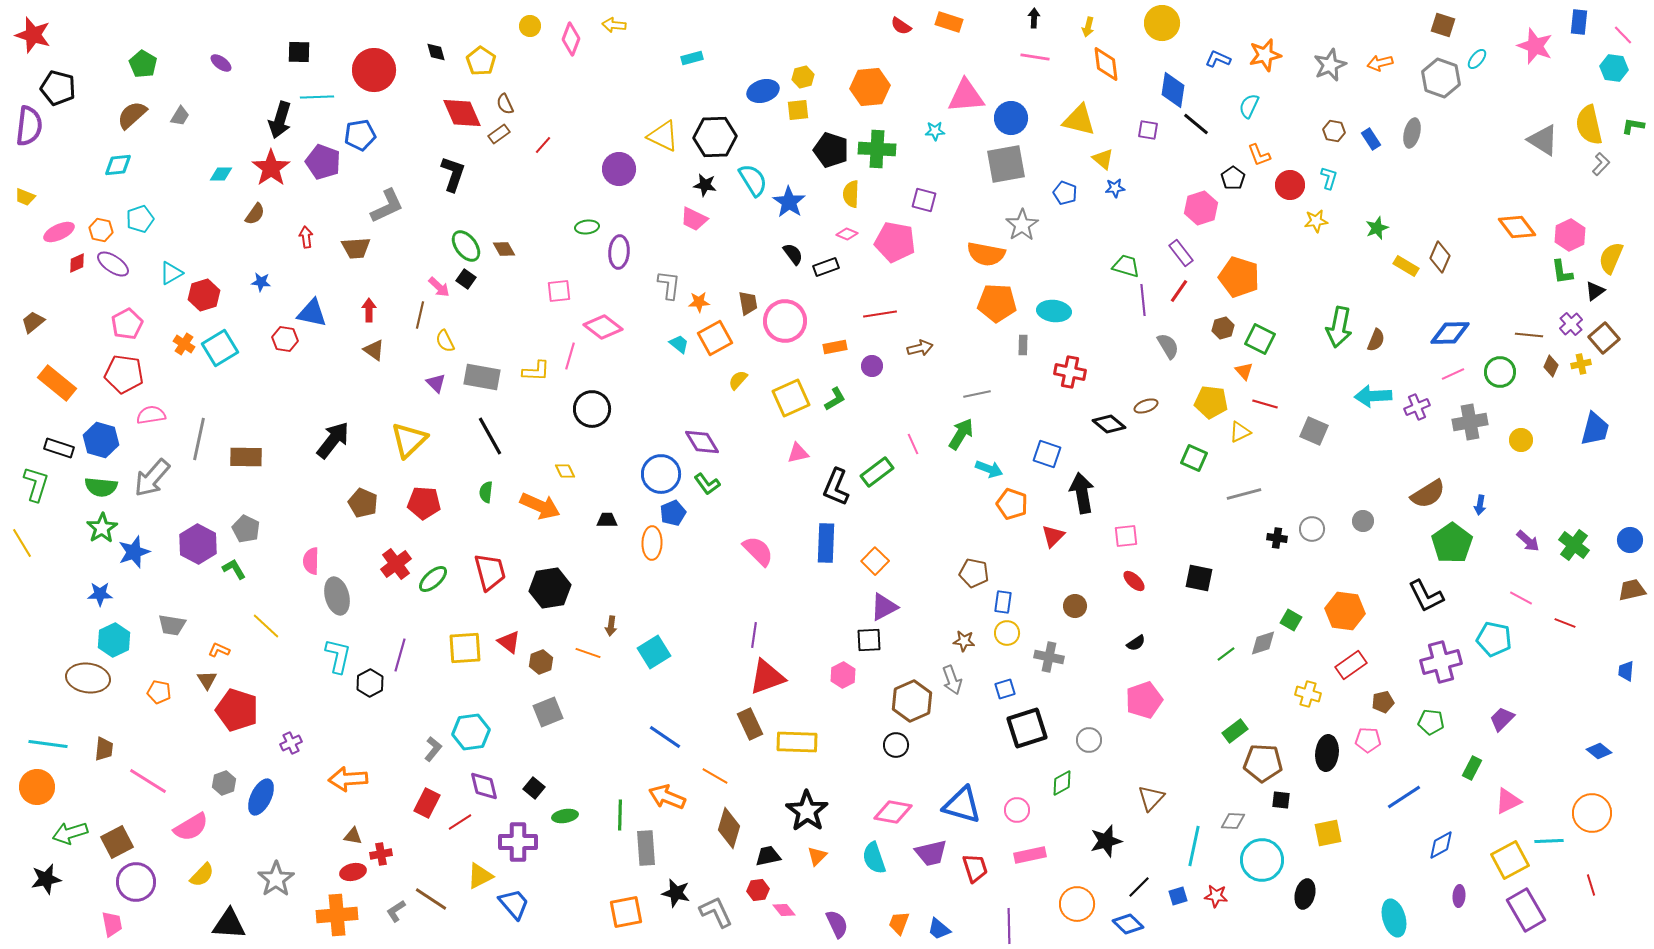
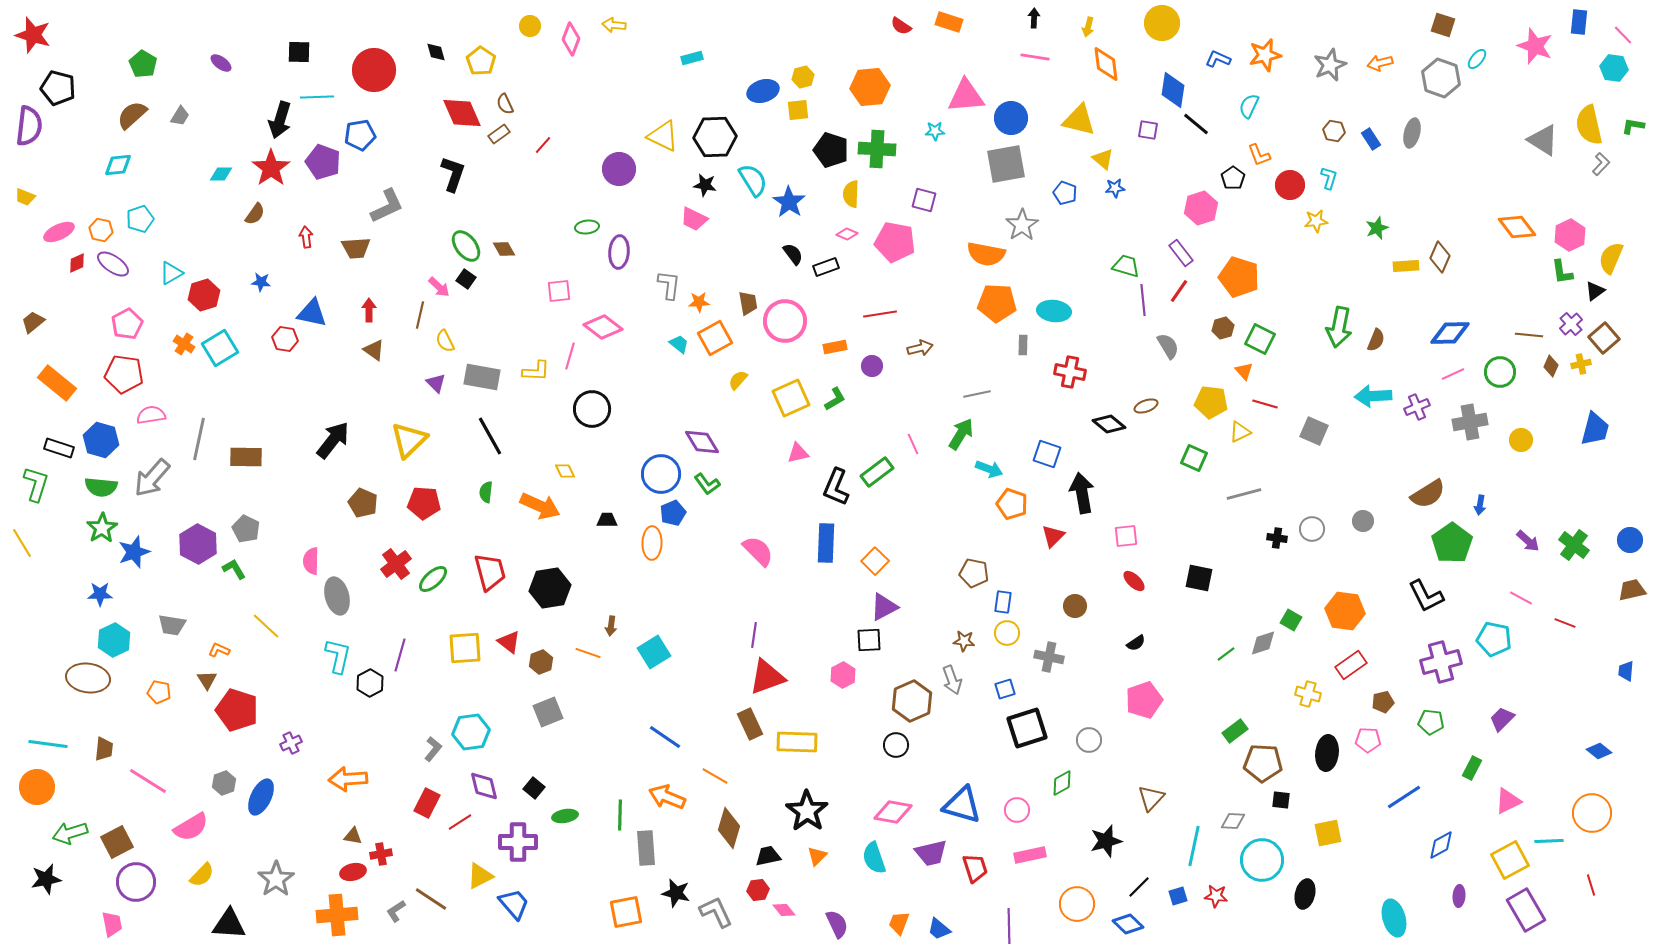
yellow rectangle at (1406, 266): rotated 35 degrees counterclockwise
